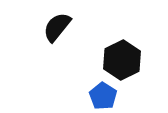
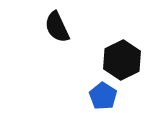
black semicircle: rotated 64 degrees counterclockwise
